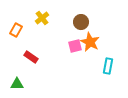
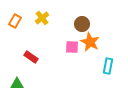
brown circle: moved 1 px right, 2 px down
orange rectangle: moved 1 px left, 9 px up
pink square: moved 3 px left, 1 px down; rotated 16 degrees clockwise
